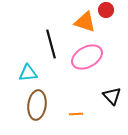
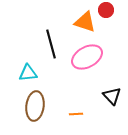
brown ellipse: moved 2 px left, 1 px down
